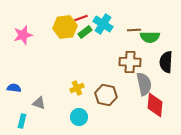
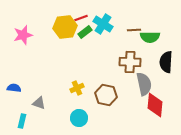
cyan circle: moved 1 px down
